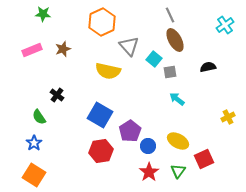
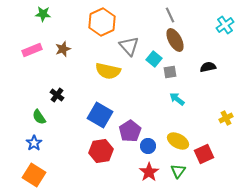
yellow cross: moved 2 px left, 1 px down
red square: moved 5 px up
